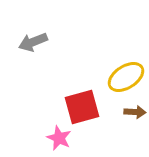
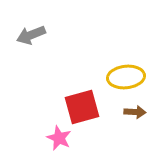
gray arrow: moved 2 px left, 7 px up
yellow ellipse: rotated 27 degrees clockwise
